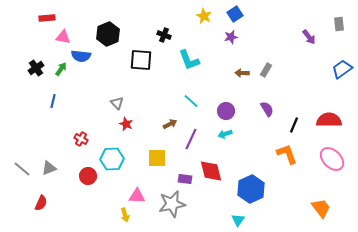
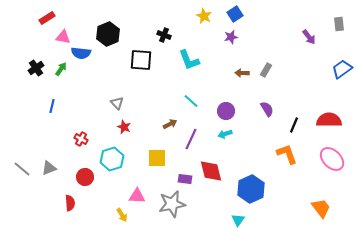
red rectangle at (47, 18): rotated 28 degrees counterclockwise
blue semicircle at (81, 56): moved 3 px up
blue line at (53, 101): moved 1 px left, 5 px down
red star at (126, 124): moved 2 px left, 3 px down
cyan hexagon at (112, 159): rotated 15 degrees counterclockwise
red circle at (88, 176): moved 3 px left, 1 px down
red semicircle at (41, 203): moved 29 px right; rotated 28 degrees counterclockwise
yellow arrow at (125, 215): moved 3 px left; rotated 16 degrees counterclockwise
